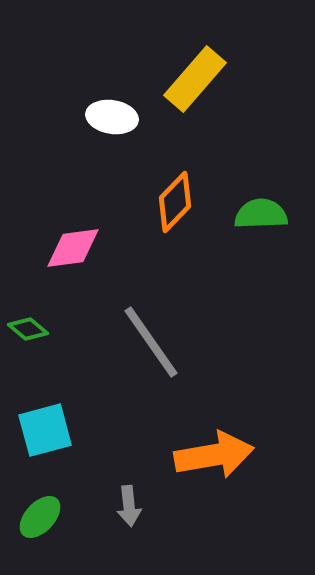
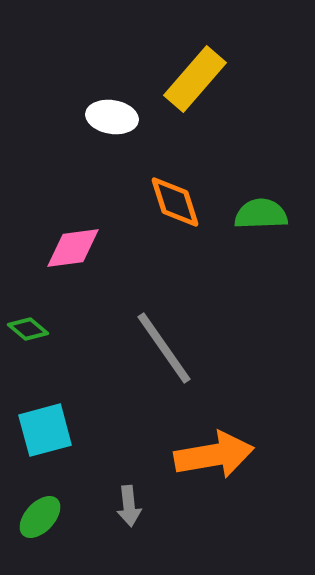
orange diamond: rotated 62 degrees counterclockwise
gray line: moved 13 px right, 6 px down
